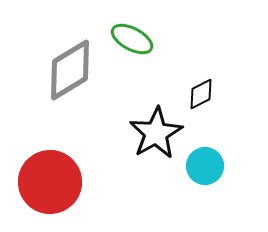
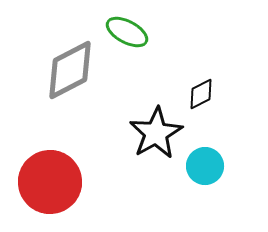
green ellipse: moved 5 px left, 7 px up
gray diamond: rotated 4 degrees clockwise
